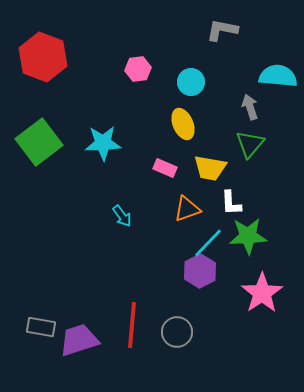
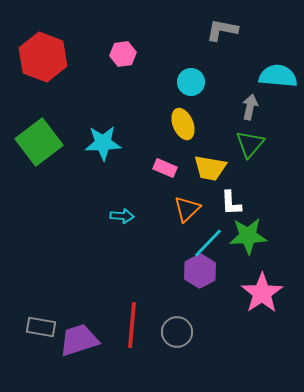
pink hexagon: moved 15 px left, 15 px up
gray arrow: rotated 30 degrees clockwise
orange triangle: rotated 24 degrees counterclockwise
cyan arrow: rotated 50 degrees counterclockwise
